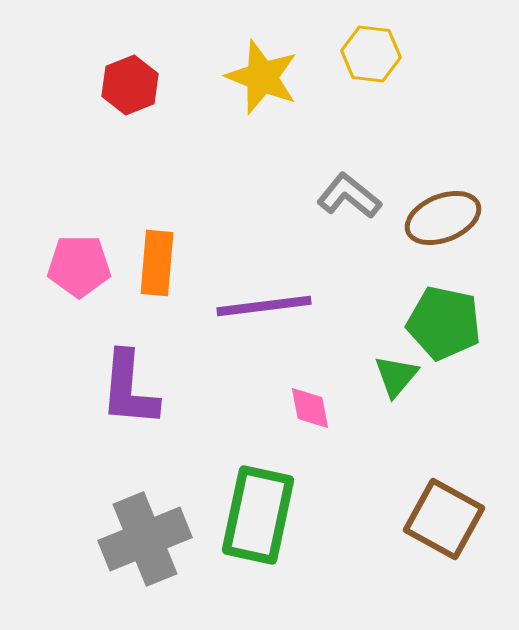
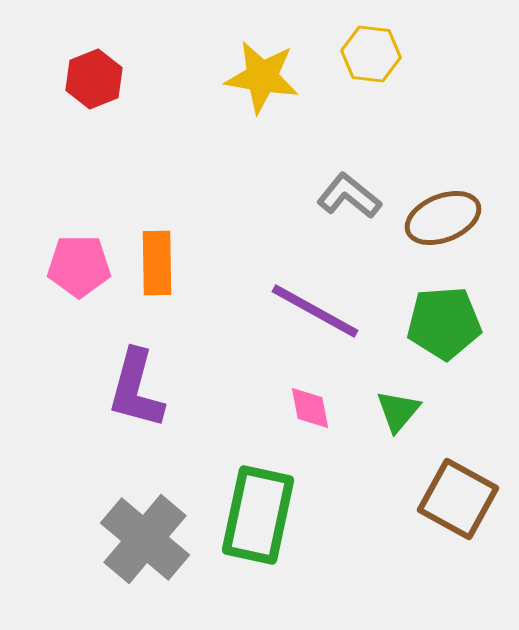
yellow star: rotated 12 degrees counterclockwise
red hexagon: moved 36 px left, 6 px up
orange rectangle: rotated 6 degrees counterclockwise
purple line: moved 51 px right, 5 px down; rotated 36 degrees clockwise
green pentagon: rotated 16 degrees counterclockwise
green triangle: moved 2 px right, 35 px down
purple L-shape: moved 7 px right; rotated 10 degrees clockwise
brown square: moved 14 px right, 20 px up
gray cross: rotated 28 degrees counterclockwise
